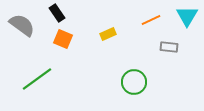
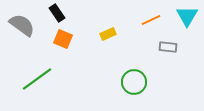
gray rectangle: moved 1 px left
